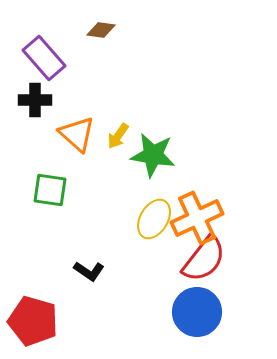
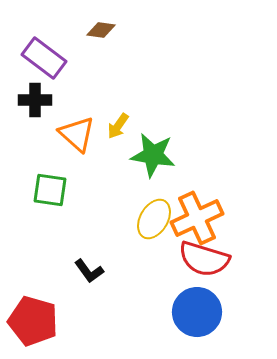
purple rectangle: rotated 12 degrees counterclockwise
yellow arrow: moved 10 px up
red semicircle: rotated 69 degrees clockwise
black L-shape: rotated 20 degrees clockwise
